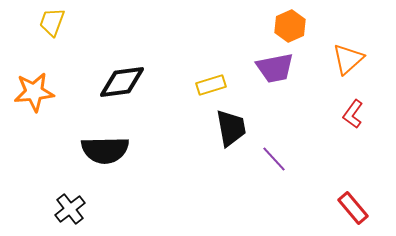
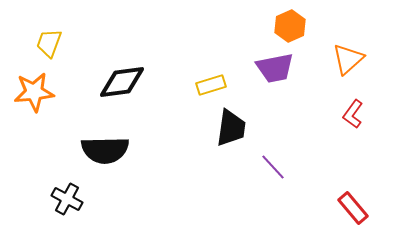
yellow trapezoid: moved 3 px left, 21 px down
black trapezoid: rotated 18 degrees clockwise
purple line: moved 1 px left, 8 px down
black cross: moved 3 px left, 10 px up; rotated 24 degrees counterclockwise
